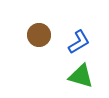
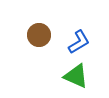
green triangle: moved 5 px left; rotated 8 degrees clockwise
